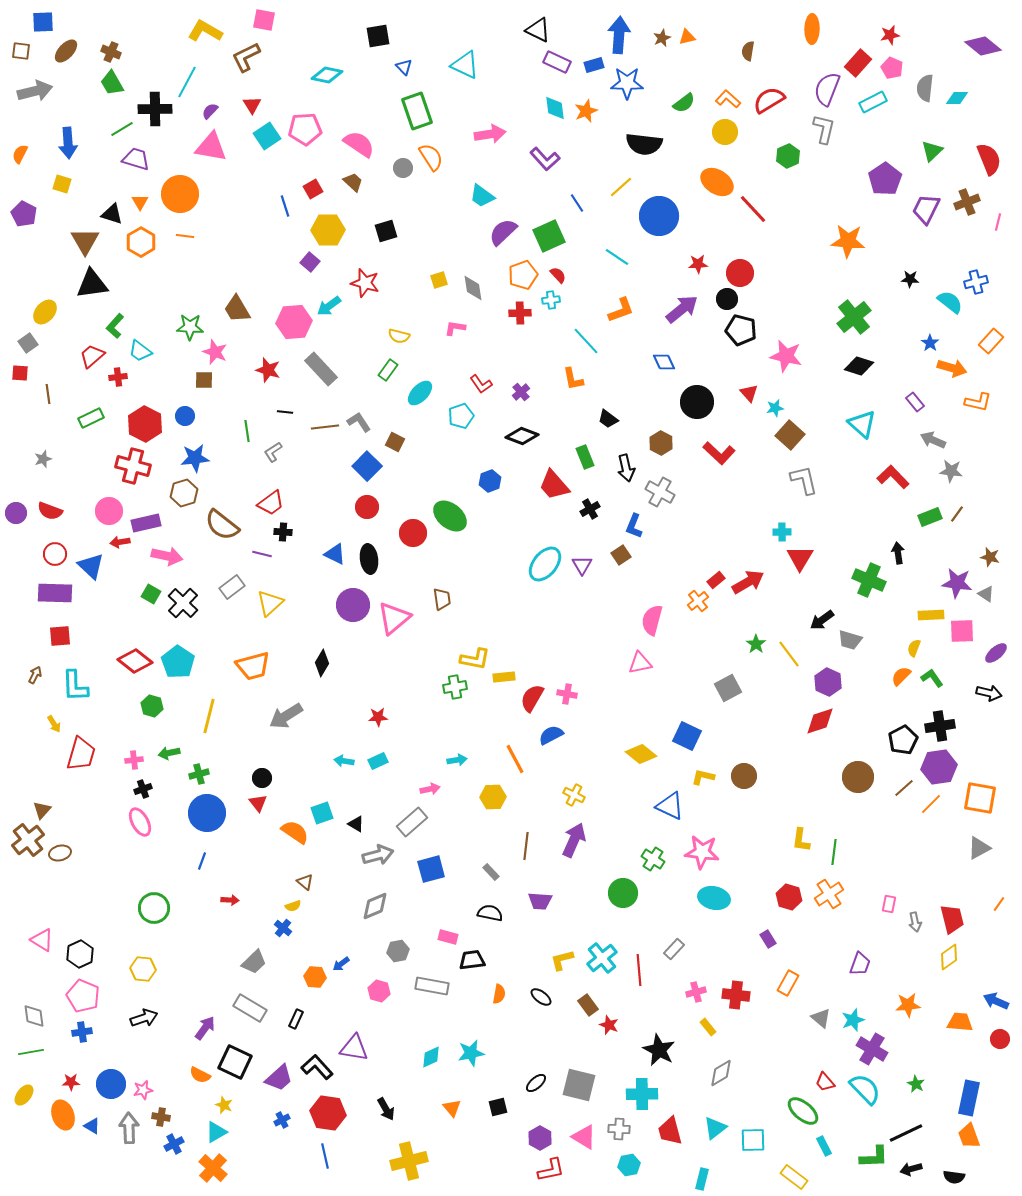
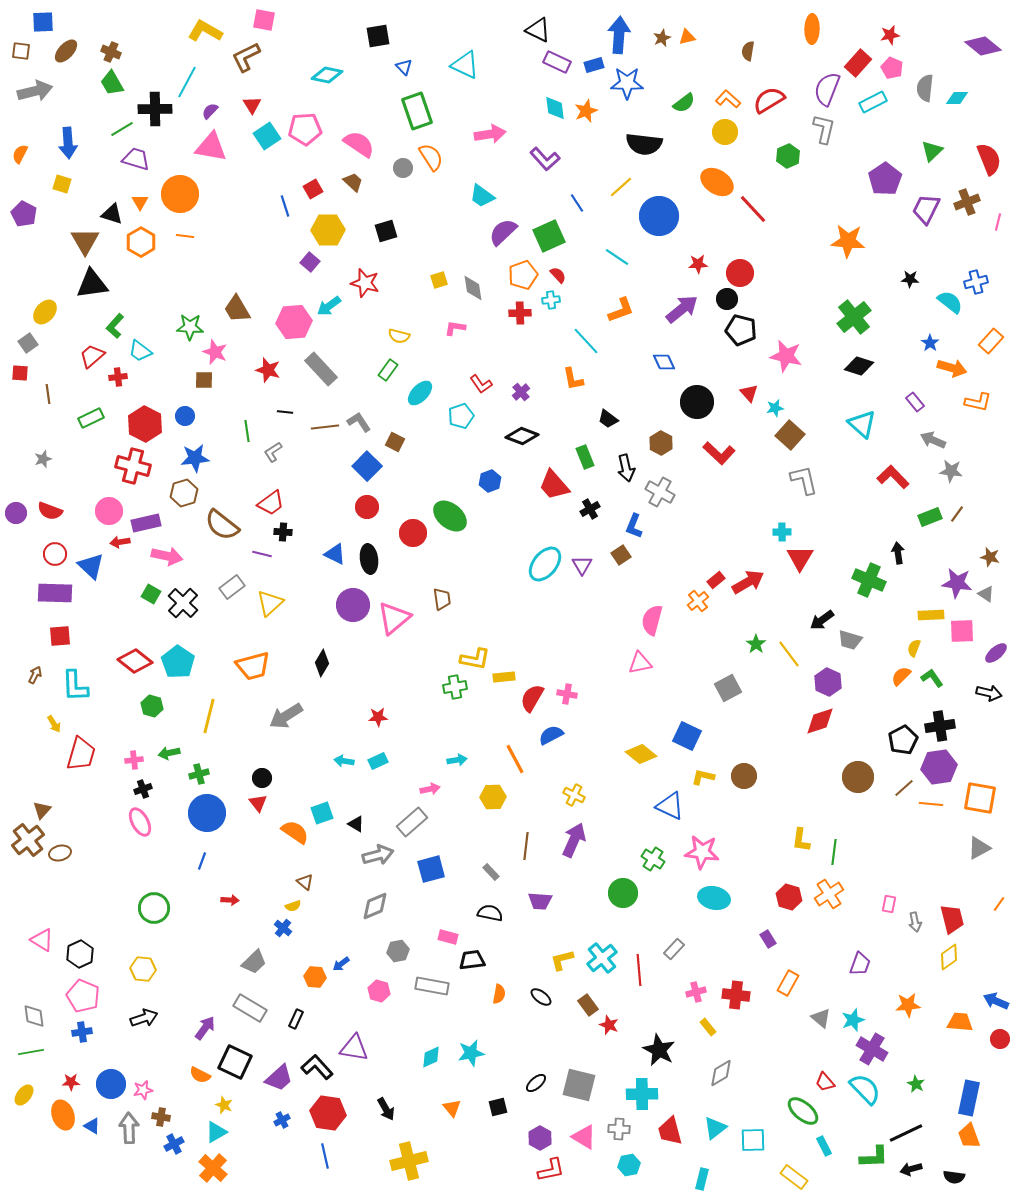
orange line at (931, 804): rotated 50 degrees clockwise
